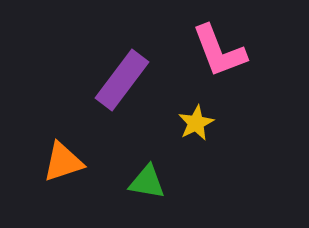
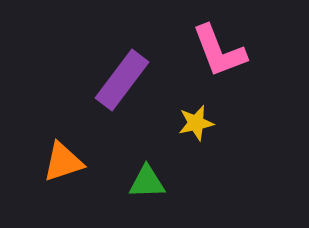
yellow star: rotated 15 degrees clockwise
green triangle: rotated 12 degrees counterclockwise
